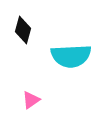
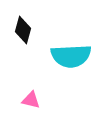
pink triangle: rotated 48 degrees clockwise
